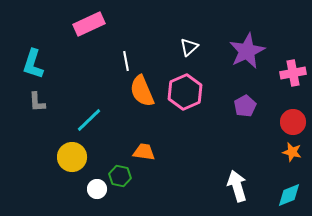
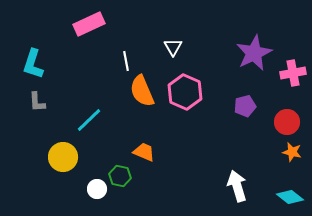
white triangle: moved 16 px left; rotated 18 degrees counterclockwise
purple star: moved 7 px right, 2 px down
pink hexagon: rotated 12 degrees counterclockwise
purple pentagon: rotated 15 degrees clockwise
red circle: moved 6 px left
orange trapezoid: rotated 15 degrees clockwise
yellow circle: moved 9 px left
cyan diamond: moved 1 px right, 2 px down; rotated 60 degrees clockwise
